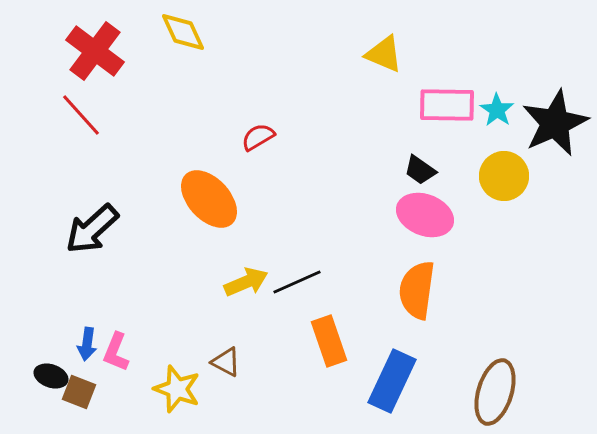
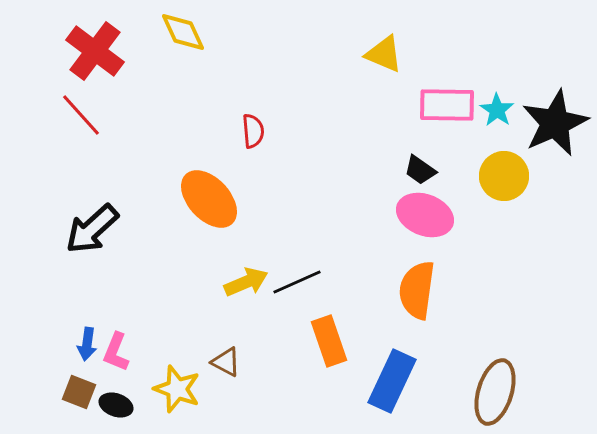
red semicircle: moved 5 px left, 6 px up; rotated 116 degrees clockwise
black ellipse: moved 65 px right, 29 px down
